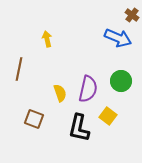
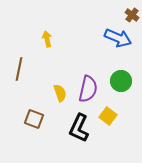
black L-shape: rotated 12 degrees clockwise
